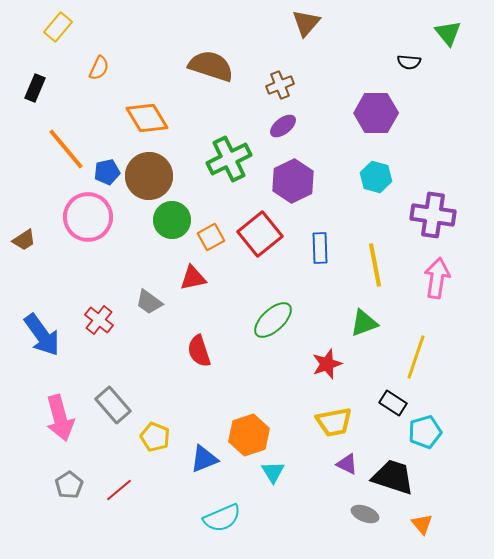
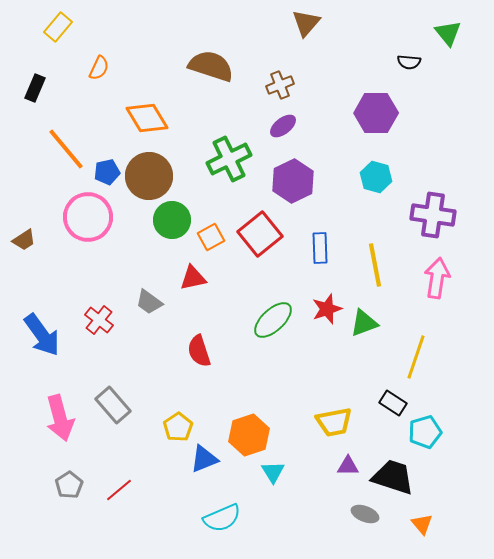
red star at (327, 364): moved 55 px up
yellow pentagon at (155, 437): moved 23 px right, 10 px up; rotated 16 degrees clockwise
purple triangle at (347, 464): moved 1 px right, 2 px down; rotated 25 degrees counterclockwise
